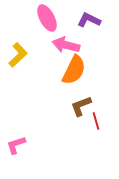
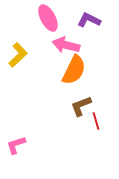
pink ellipse: moved 1 px right
